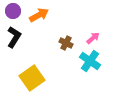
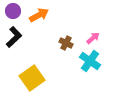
black L-shape: rotated 15 degrees clockwise
